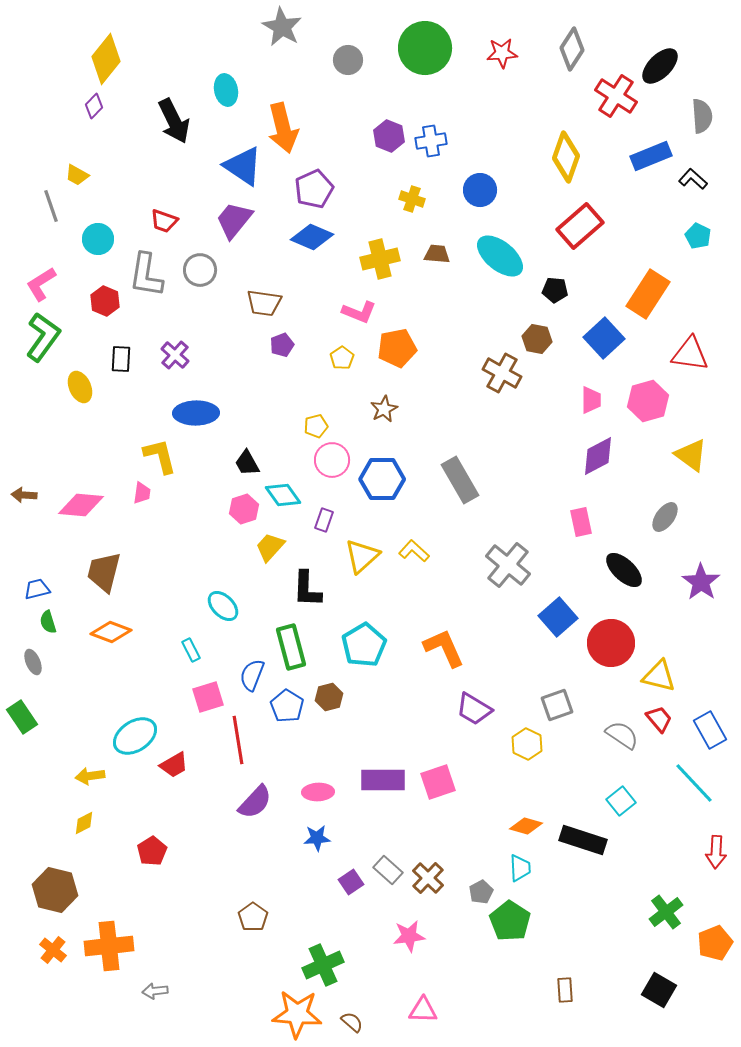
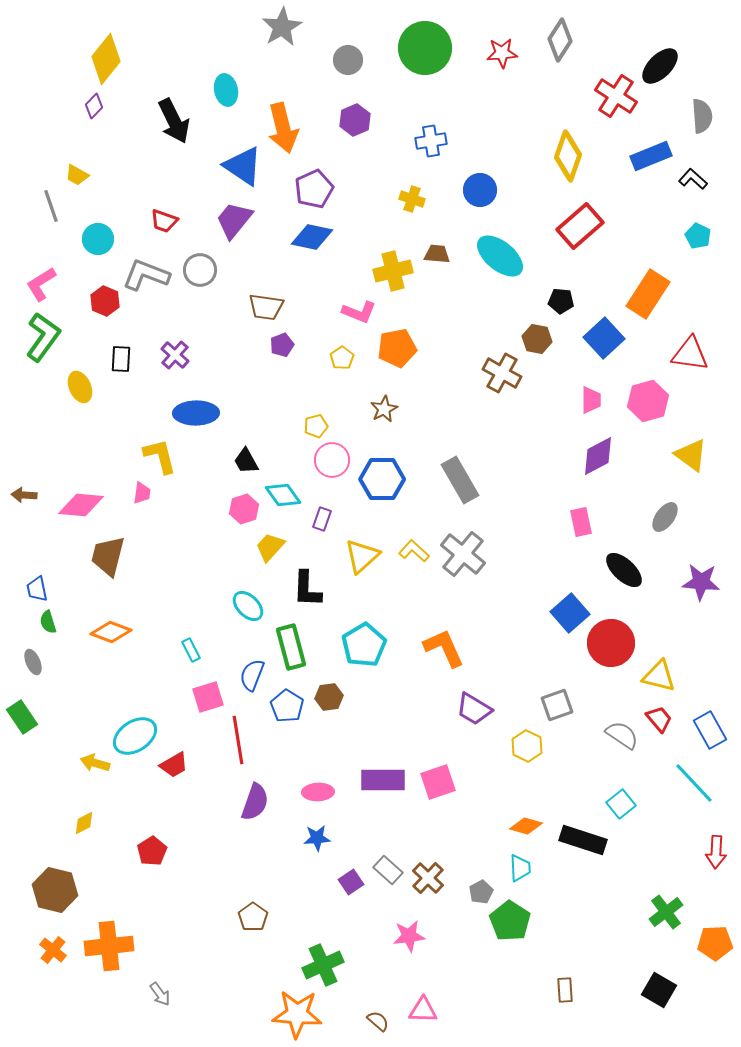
gray star at (282, 27): rotated 12 degrees clockwise
gray diamond at (572, 49): moved 12 px left, 9 px up
purple hexagon at (389, 136): moved 34 px left, 16 px up; rotated 16 degrees clockwise
yellow diamond at (566, 157): moved 2 px right, 1 px up
blue diamond at (312, 237): rotated 12 degrees counterclockwise
yellow cross at (380, 259): moved 13 px right, 12 px down
gray L-shape at (146, 275): rotated 102 degrees clockwise
black pentagon at (555, 290): moved 6 px right, 11 px down
brown trapezoid at (264, 303): moved 2 px right, 4 px down
black trapezoid at (247, 463): moved 1 px left, 2 px up
purple rectangle at (324, 520): moved 2 px left, 1 px up
gray cross at (508, 565): moved 45 px left, 11 px up
brown trapezoid at (104, 572): moved 4 px right, 16 px up
purple star at (701, 582): rotated 30 degrees counterclockwise
blue trapezoid at (37, 589): rotated 88 degrees counterclockwise
cyan ellipse at (223, 606): moved 25 px right
blue square at (558, 617): moved 12 px right, 4 px up
brown hexagon at (329, 697): rotated 8 degrees clockwise
yellow hexagon at (527, 744): moved 2 px down
yellow arrow at (90, 776): moved 5 px right, 13 px up; rotated 24 degrees clockwise
cyan square at (621, 801): moved 3 px down
purple semicircle at (255, 802): rotated 24 degrees counterclockwise
orange pentagon at (715, 943): rotated 20 degrees clockwise
gray arrow at (155, 991): moved 5 px right, 3 px down; rotated 120 degrees counterclockwise
brown semicircle at (352, 1022): moved 26 px right, 1 px up
